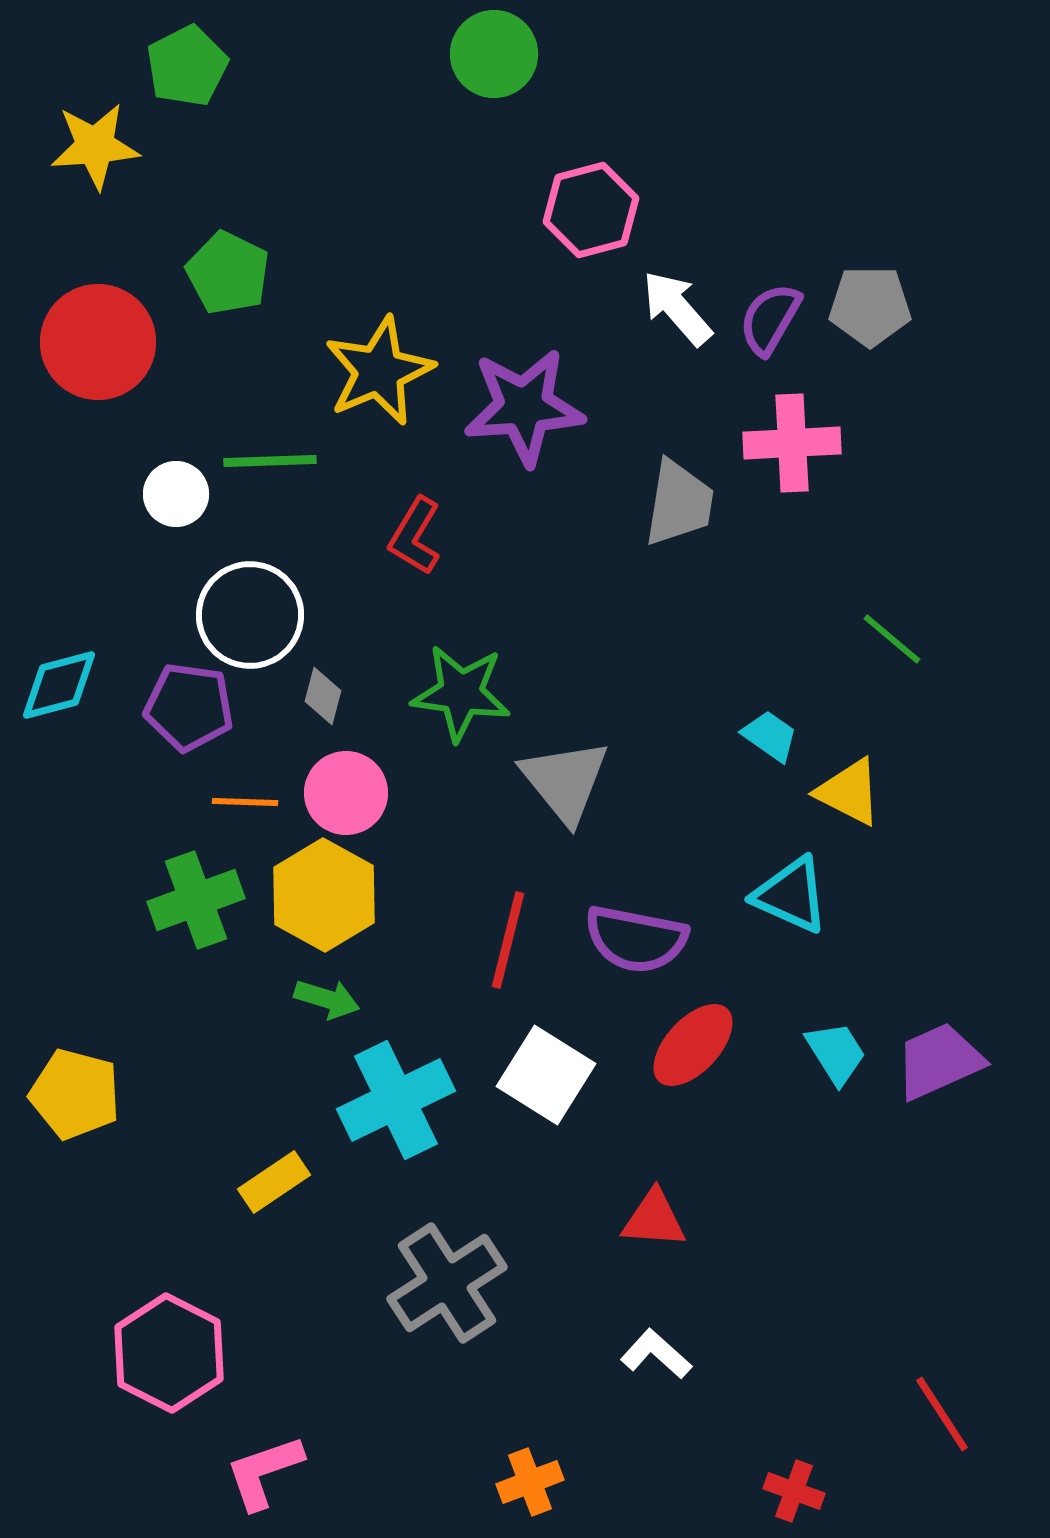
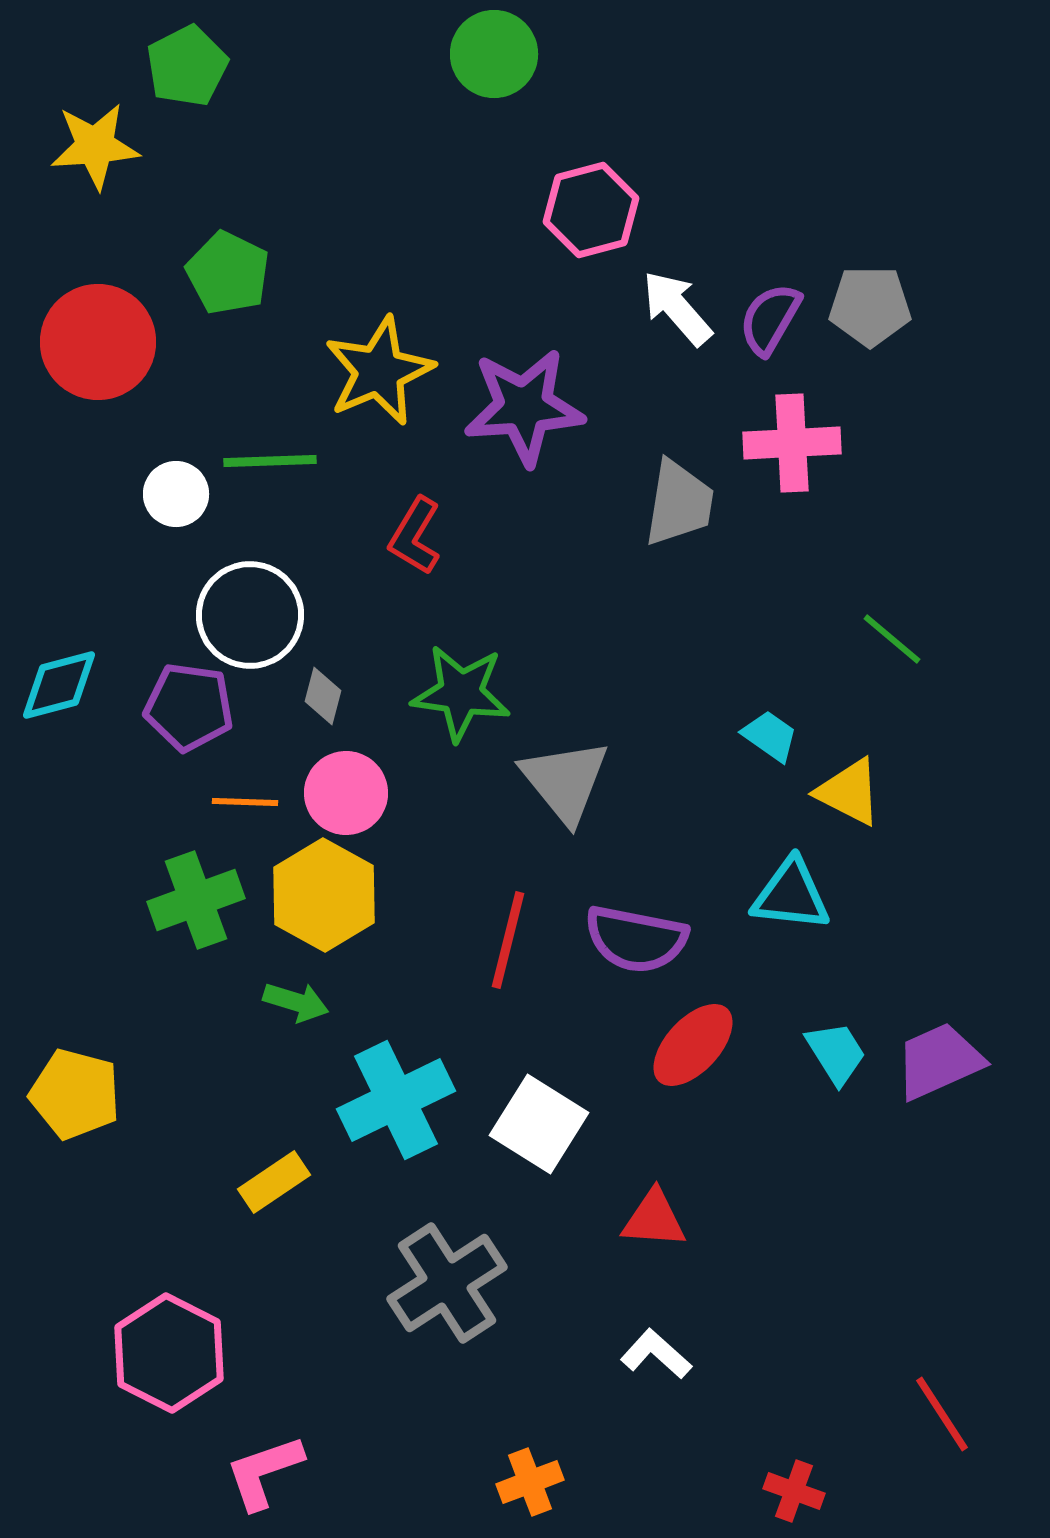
cyan triangle at (791, 895): rotated 18 degrees counterclockwise
green arrow at (327, 999): moved 31 px left, 3 px down
white square at (546, 1075): moved 7 px left, 49 px down
